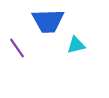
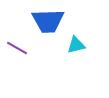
purple line: rotated 25 degrees counterclockwise
